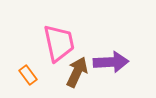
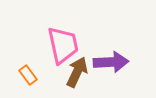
pink trapezoid: moved 4 px right, 2 px down
